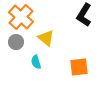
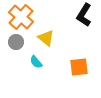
cyan semicircle: rotated 24 degrees counterclockwise
